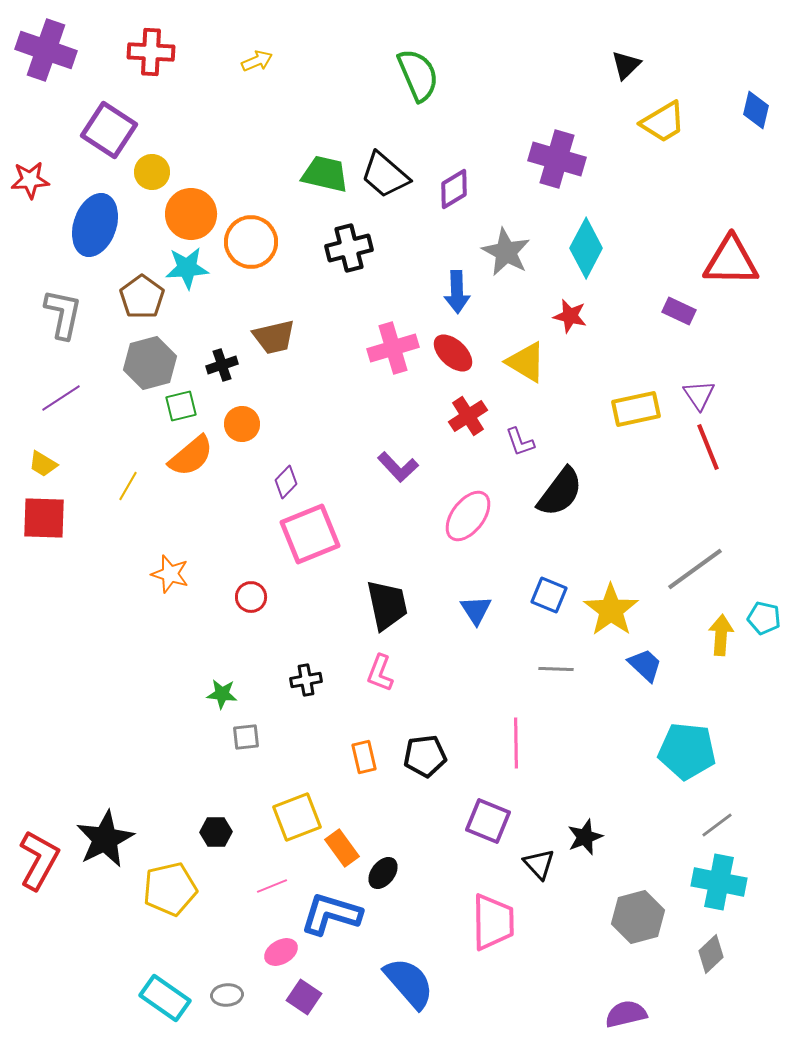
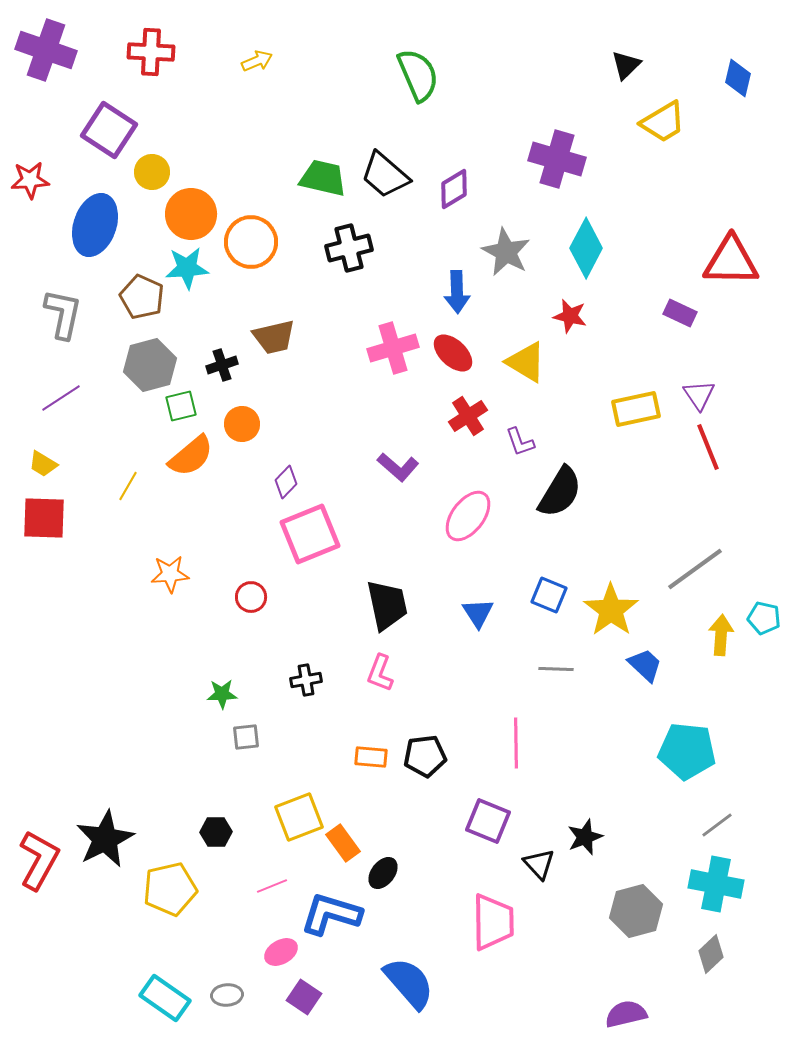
blue diamond at (756, 110): moved 18 px left, 32 px up
green trapezoid at (325, 174): moved 2 px left, 4 px down
brown pentagon at (142, 297): rotated 12 degrees counterclockwise
purple rectangle at (679, 311): moved 1 px right, 2 px down
gray hexagon at (150, 363): moved 2 px down
purple L-shape at (398, 467): rotated 6 degrees counterclockwise
black semicircle at (560, 492): rotated 6 degrees counterclockwise
orange star at (170, 574): rotated 21 degrees counterclockwise
blue triangle at (476, 610): moved 2 px right, 3 px down
green star at (222, 694): rotated 8 degrees counterclockwise
orange rectangle at (364, 757): moved 7 px right; rotated 72 degrees counterclockwise
yellow square at (297, 817): moved 2 px right
orange rectangle at (342, 848): moved 1 px right, 5 px up
cyan cross at (719, 882): moved 3 px left, 2 px down
gray hexagon at (638, 917): moved 2 px left, 6 px up
